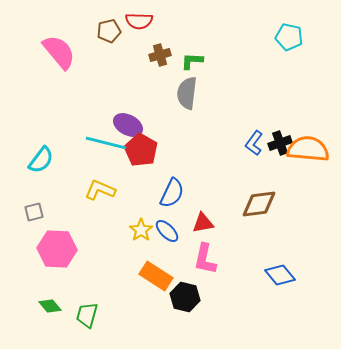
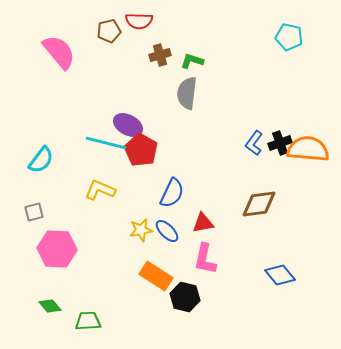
green L-shape: rotated 15 degrees clockwise
yellow star: rotated 25 degrees clockwise
green trapezoid: moved 1 px right, 6 px down; rotated 72 degrees clockwise
